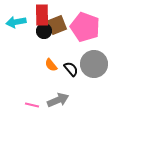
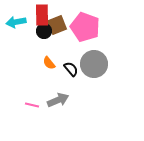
orange semicircle: moved 2 px left, 2 px up
